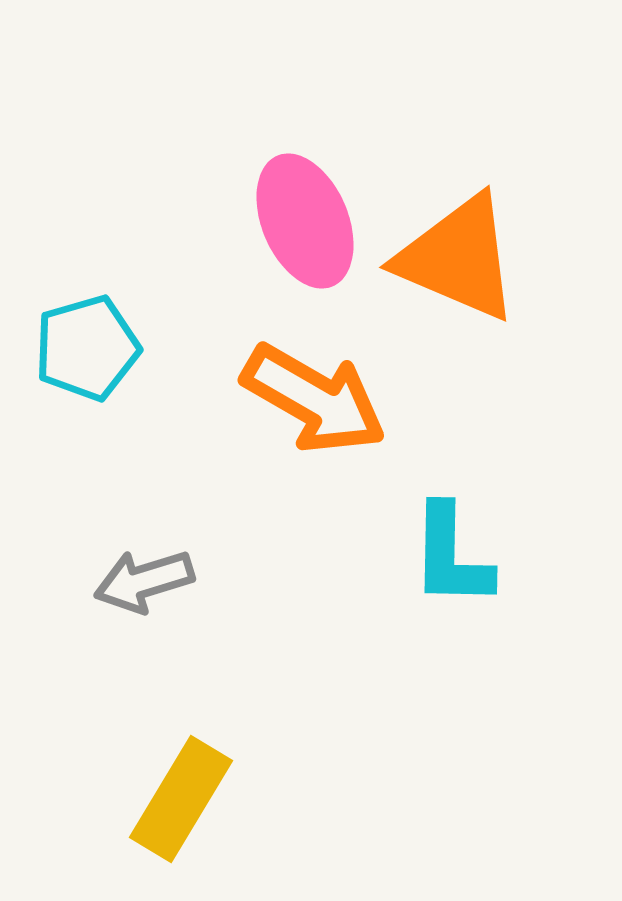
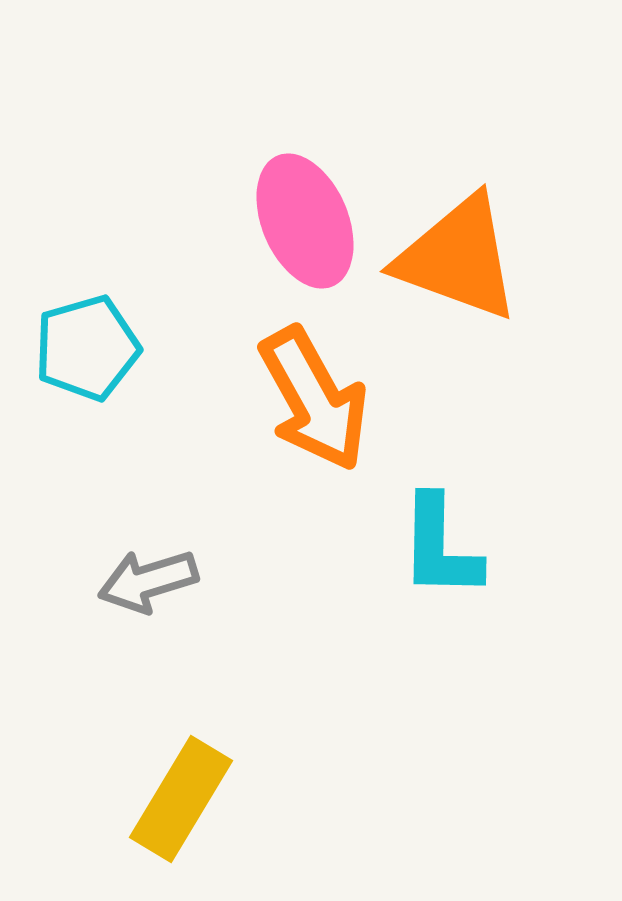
orange triangle: rotated 3 degrees counterclockwise
orange arrow: rotated 31 degrees clockwise
cyan L-shape: moved 11 px left, 9 px up
gray arrow: moved 4 px right
